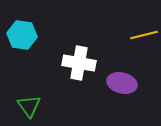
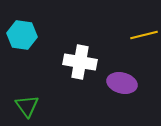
white cross: moved 1 px right, 1 px up
green triangle: moved 2 px left
